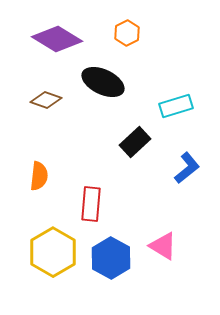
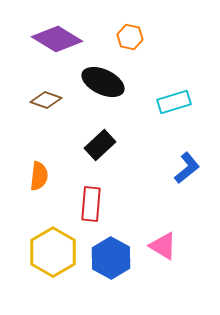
orange hexagon: moved 3 px right, 4 px down; rotated 20 degrees counterclockwise
cyan rectangle: moved 2 px left, 4 px up
black rectangle: moved 35 px left, 3 px down
